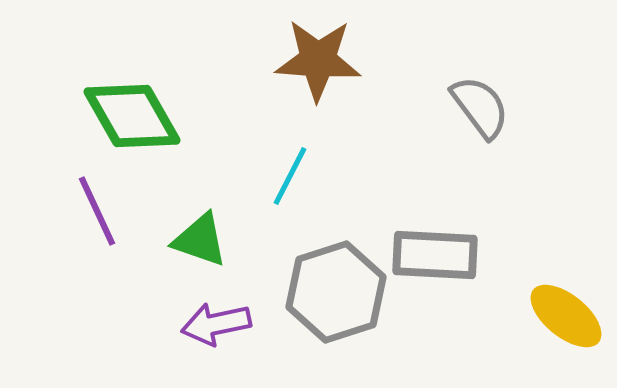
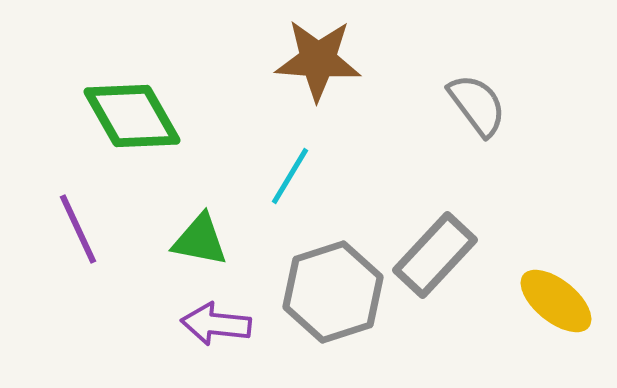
gray semicircle: moved 3 px left, 2 px up
cyan line: rotated 4 degrees clockwise
purple line: moved 19 px left, 18 px down
green triangle: rotated 8 degrees counterclockwise
gray rectangle: rotated 50 degrees counterclockwise
gray hexagon: moved 3 px left
yellow ellipse: moved 10 px left, 15 px up
purple arrow: rotated 18 degrees clockwise
